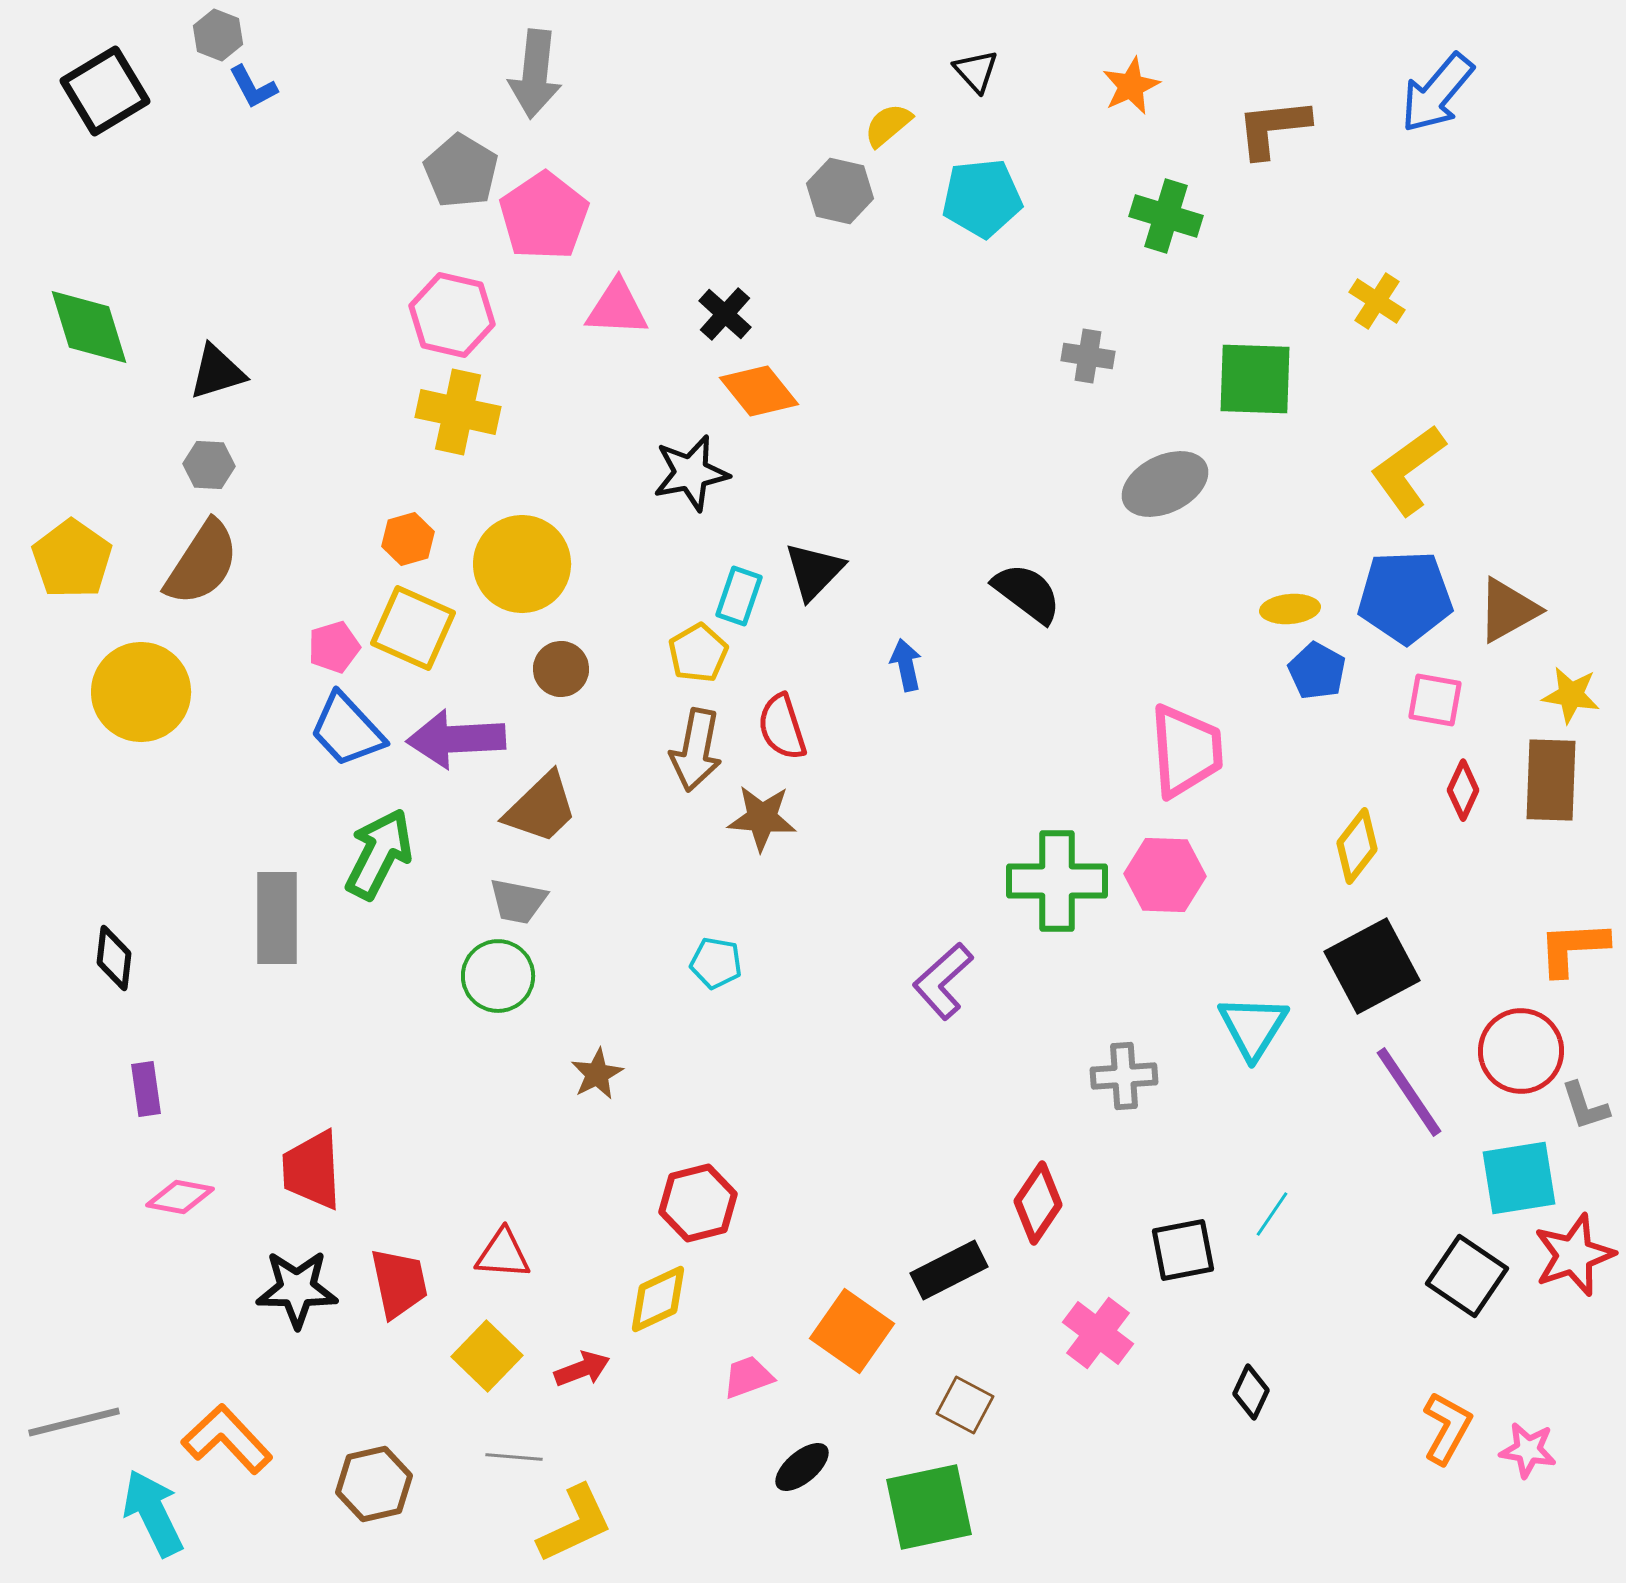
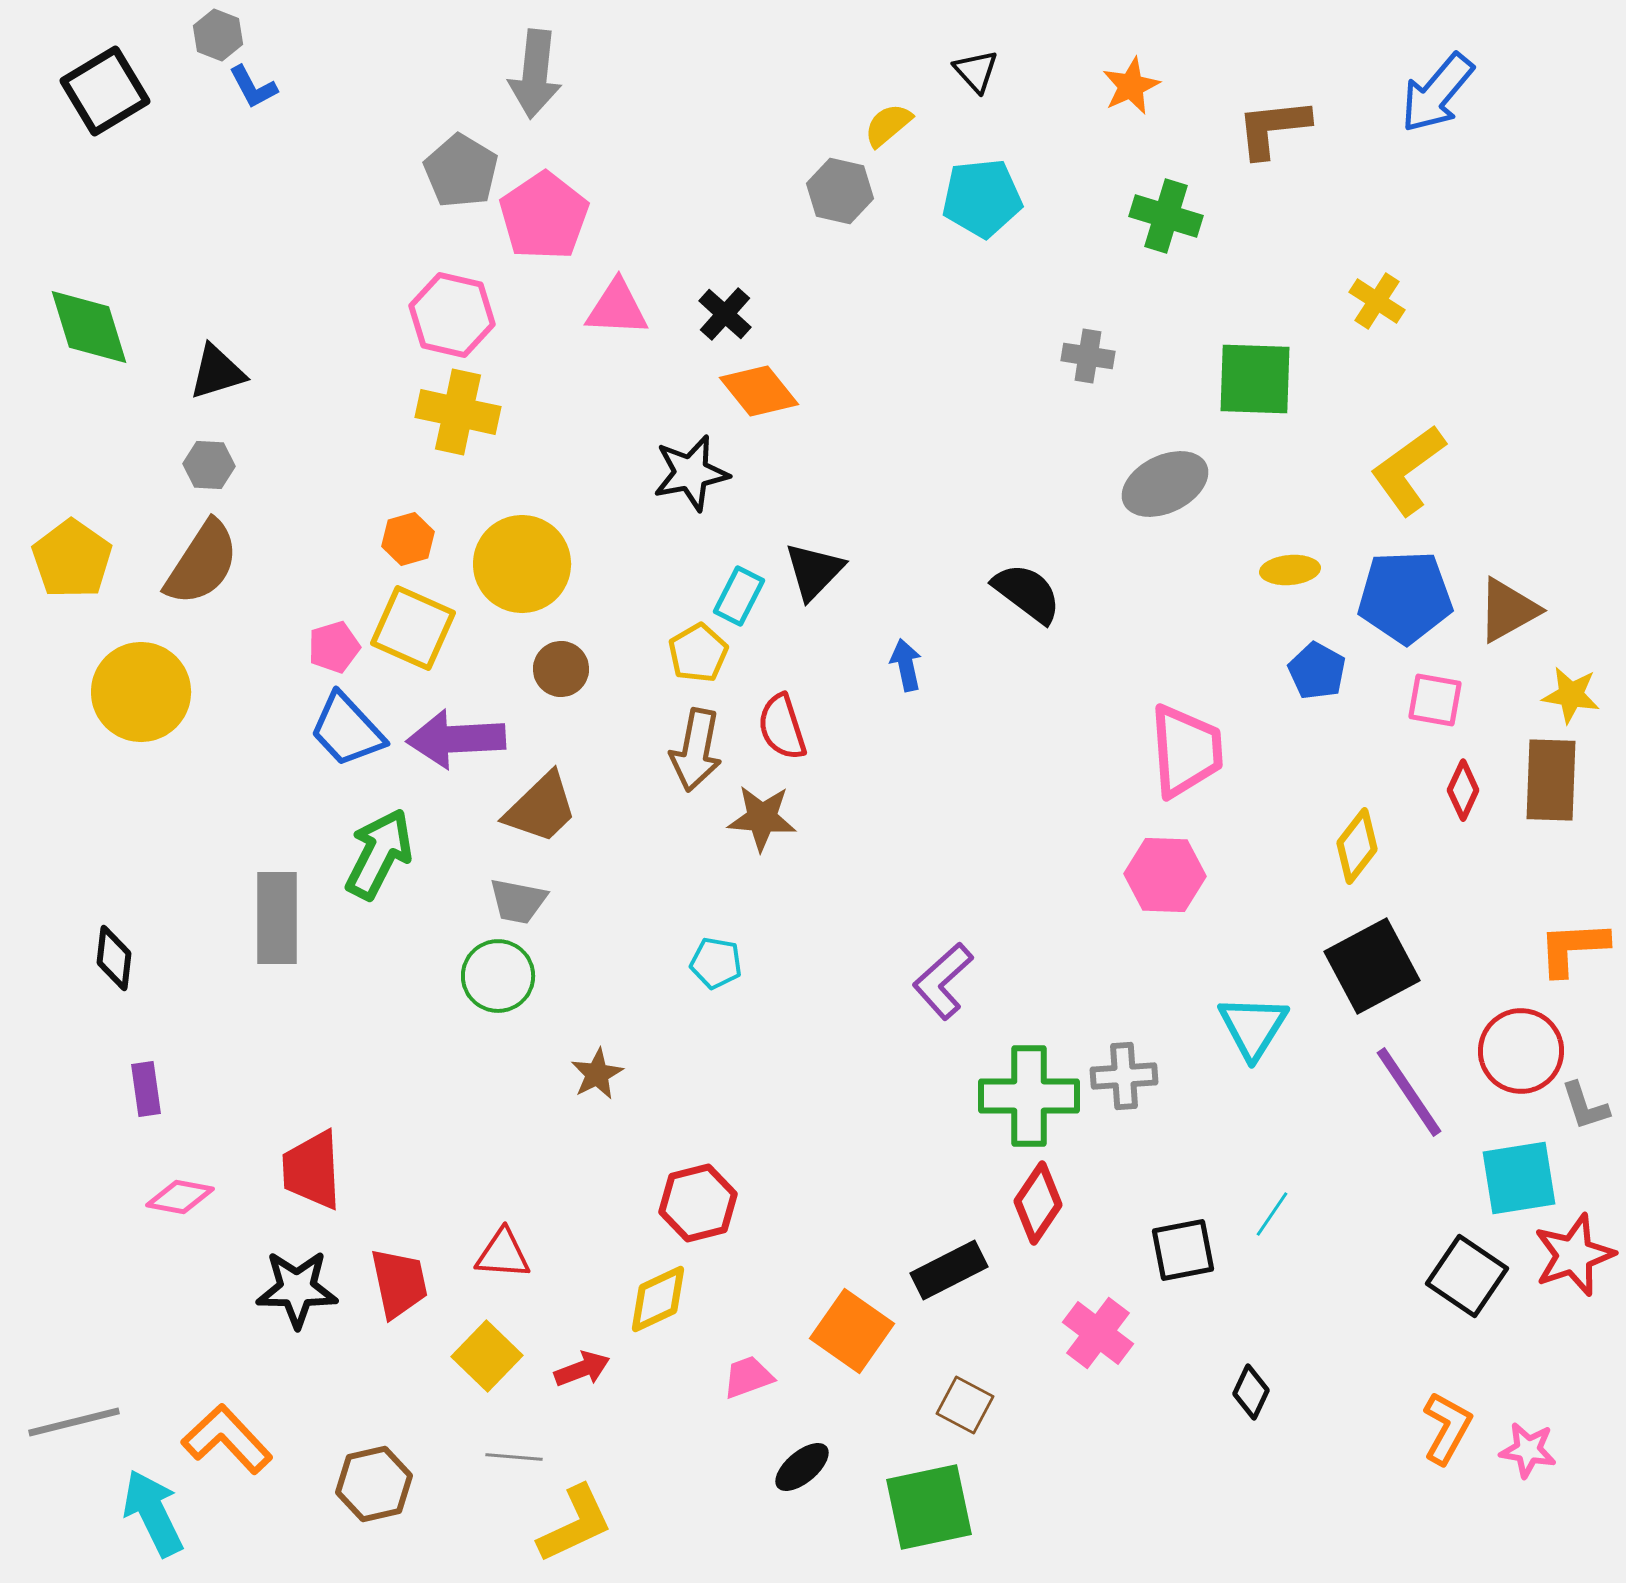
cyan rectangle at (739, 596): rotated 8 degrees clockwise
yellow ellipse at (1290, 609): moved 39 px up
green cross at (1057, 881): moved 28 px left, 215 px down
